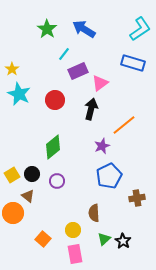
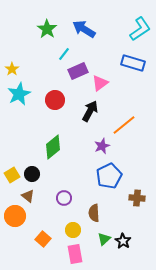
cyan star: rotated 20 degrees clockwise
black arrow: moved 1 px left, 2 px down; rotated 15 degrees clockwise
purple circle: moved 7 px right, 17 px down
brown cross: rotated 14 degrees clockwise
orange circle: moved 2 px right, 3 px down
